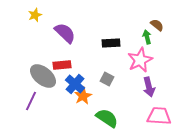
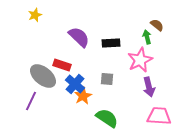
purple semicircle: moved 14 px right, 4 px down
red rectangle: rotated 24 degrees clockwise
gray square: rotated 24 degrees counterclockwise
